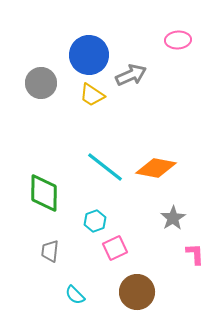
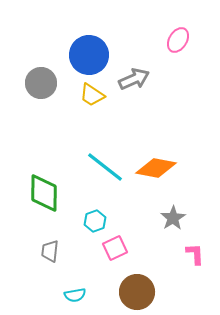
pink ellipse: rotated 55 degrees counterclockwise
gray arrow: moved 3 px right, 4 px down
cyan semicircle: rotated 55 degrees counterclockwise
